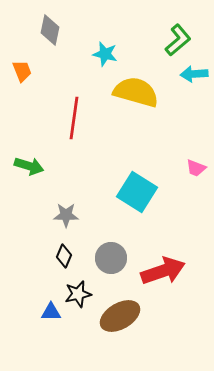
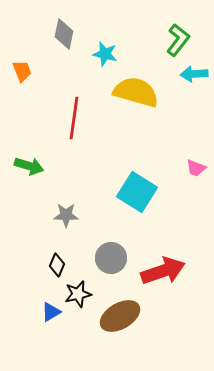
gray diamond: moved 14 px right, 4 px down
green L-shape: rotated 12 degrees counterclockwise
black diamond: moved 7 px left, 9 px down
blue triangle: rotated 30 degrees counterclockwise
